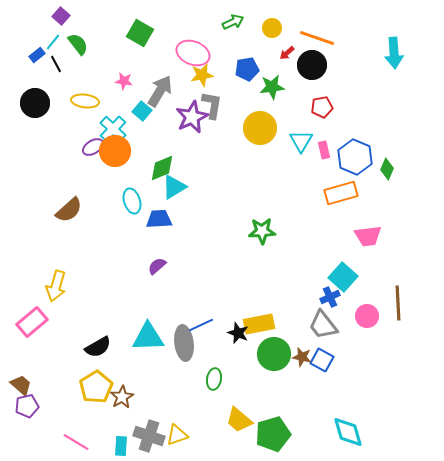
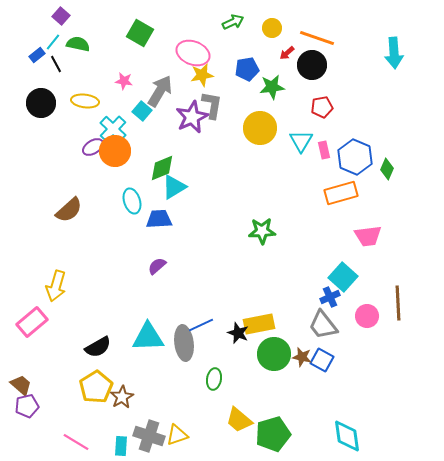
green semicircle at (78, 44): rotated 40 degrees counterclockwise
black circle at (35, 103): moved 6 px right
cyan diamond at (348, 432): moved 1 px left, 4 px down; rotated 8 degrees clockwise
